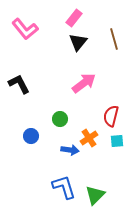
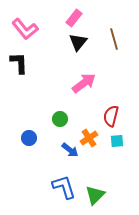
black L-shape: moved 21 px up; rotated 25 degrees clockwise
blue circle: moved 2 px left, 2 px down
blue arrow: rotated 30 degrees clockwise
